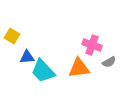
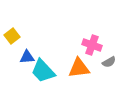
yellow square: rotated 21 degrees clockwise
